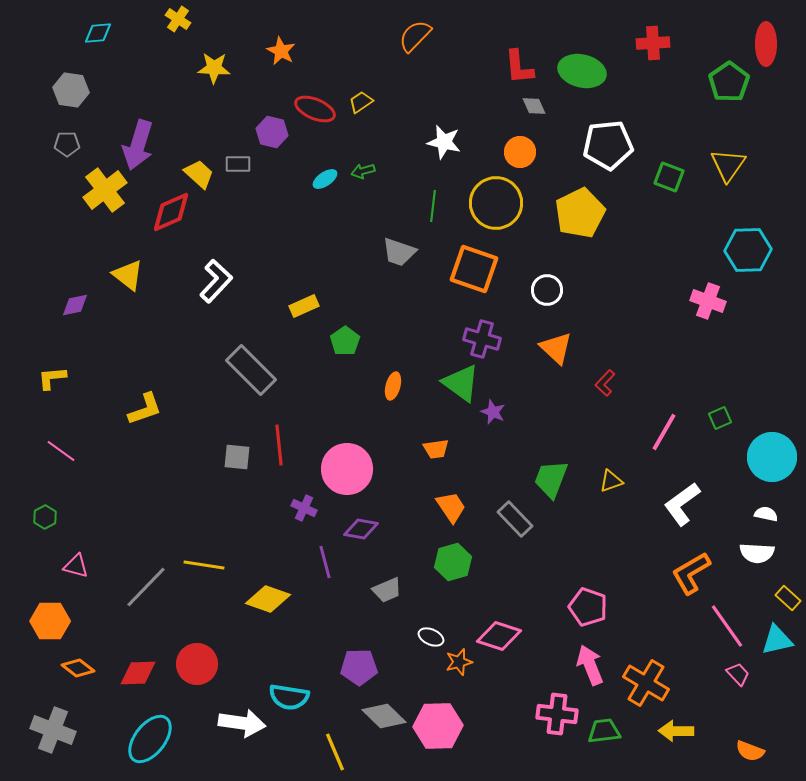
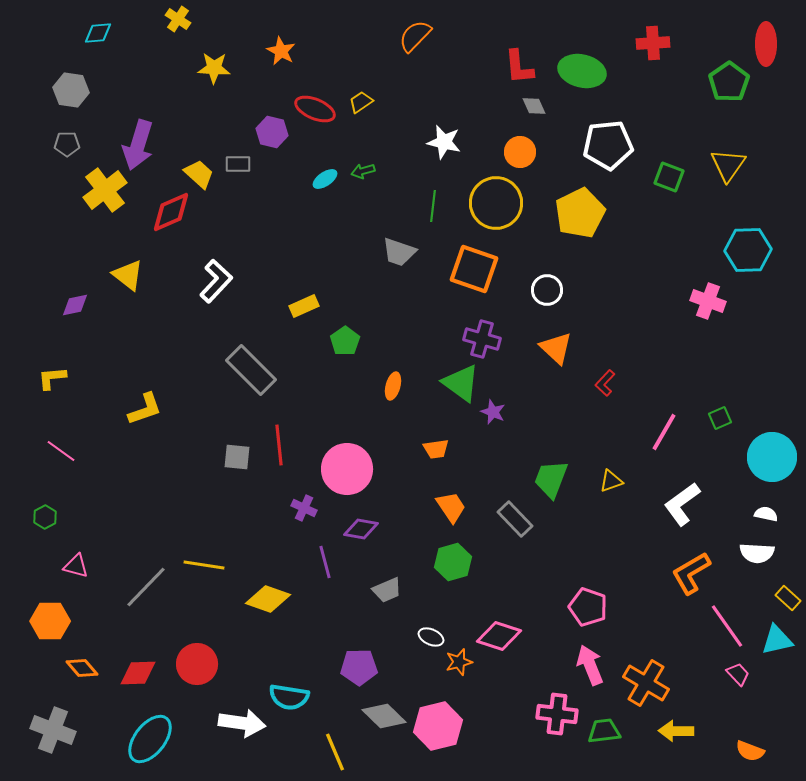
orange diamond at (78, 668): moved 4 px right; rotated 12 degrees clockwise
pink hexagon at (438, 726): rotated 12 degrees counterclockwise
